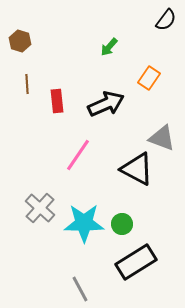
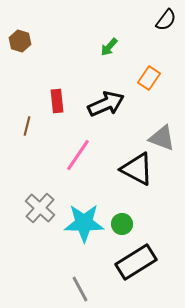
brown line: moved 42 px down; rotated 18 degrees clockwise
